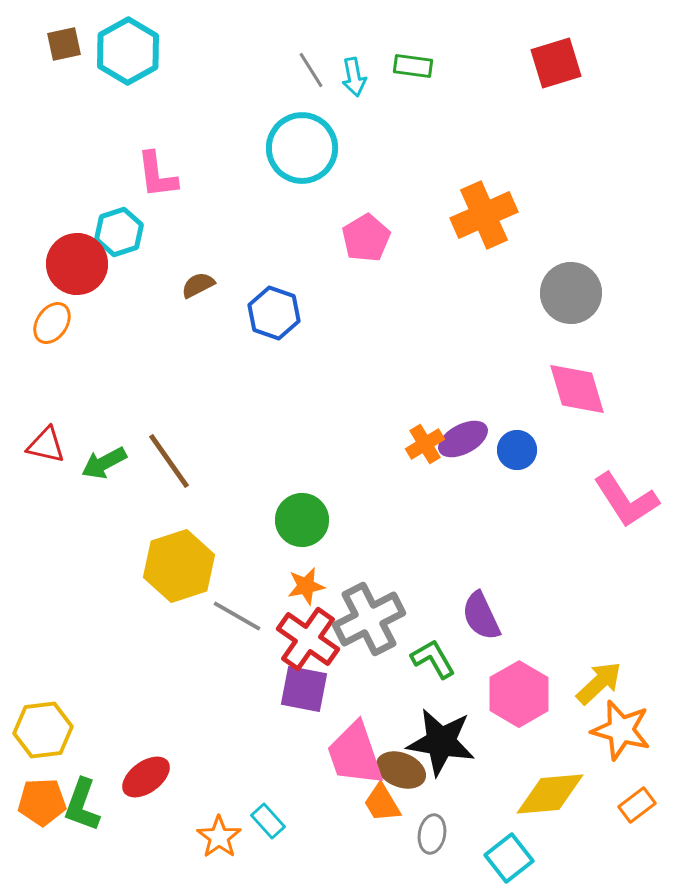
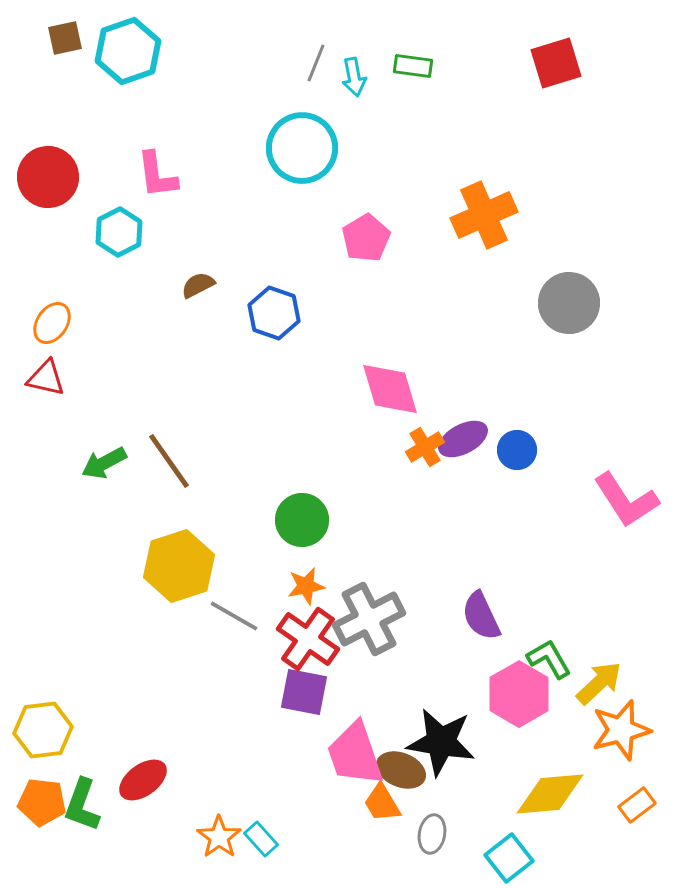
brown square at (64, 44): moved 1 px right, 6 px up
cyan hexagon at (128, 51): rotated 10 degrees clockwise
gray line at (311, 70): moved 5 px right, 7 px up; rotated 54 degrees clockwise
cyan hexagon at (119, 232): rotated 9 degrees counterclockwise
red circle at (77, 264): moved 29 px left, 87 px up
gray circle at (571, 293): moved 2 px left, 10 px down
pink diamond at (577, 389): moved 187 px left
orange cross at (425, 444): moved 3 px down
red triangle at (46, 445): moved 67 px up
gray line at (237, 616): moved 3 px left
green L-shape at (433, 659): moved 116 px right
purple square at (304, 689): moved 3 px down
orange star at (621, 730): rotated 30 degrees counterclockwise
red ellipse at (146, 777): moved 3 px left, 3 px down
orange pentagon at (42, 802): rotated 9 degrees clockwise
cyan rectangle at (268, 821): moved 7 px left, 18 px down
